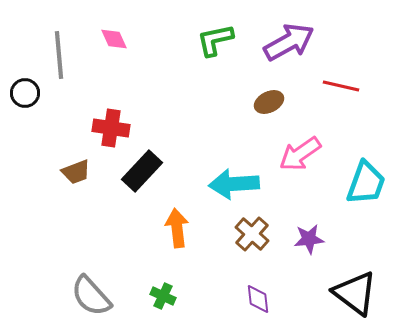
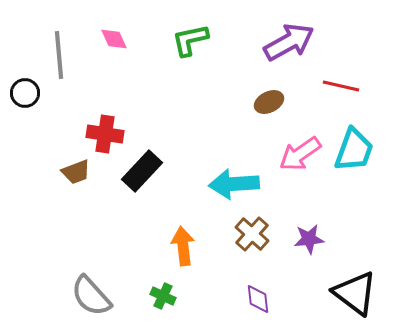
green L-shape: moved 25 px left
red cross: moved 6 px left, 6 px down
cyan trapezoid: moved 12 px left, 33 px up
orange arrow: moved 6 px right, 18 px down
